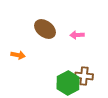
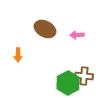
brown ellipse: rotated 10 degrees counterclockwise
orange arrow: rotated 80 degrees clockwise
